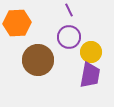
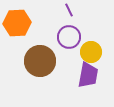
brown circle: moved 2 px right, 1 px down
purple trapezoid: moved 2 px left
